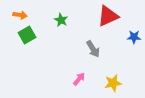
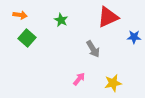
red triangle: moved 1 px down
green square: moved 3 px down; rotated 18 degrees counterclockwise
